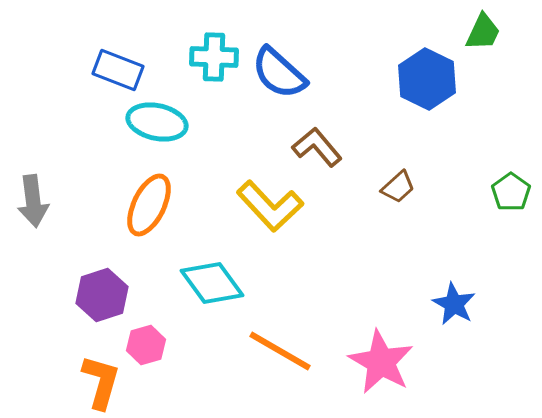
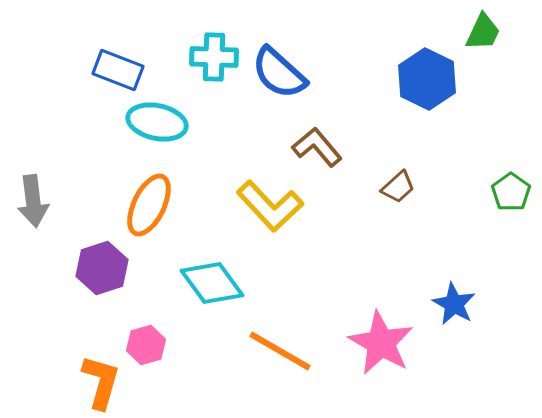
purple hexagon: moved 27 px up
pink star: moved 19 px up
